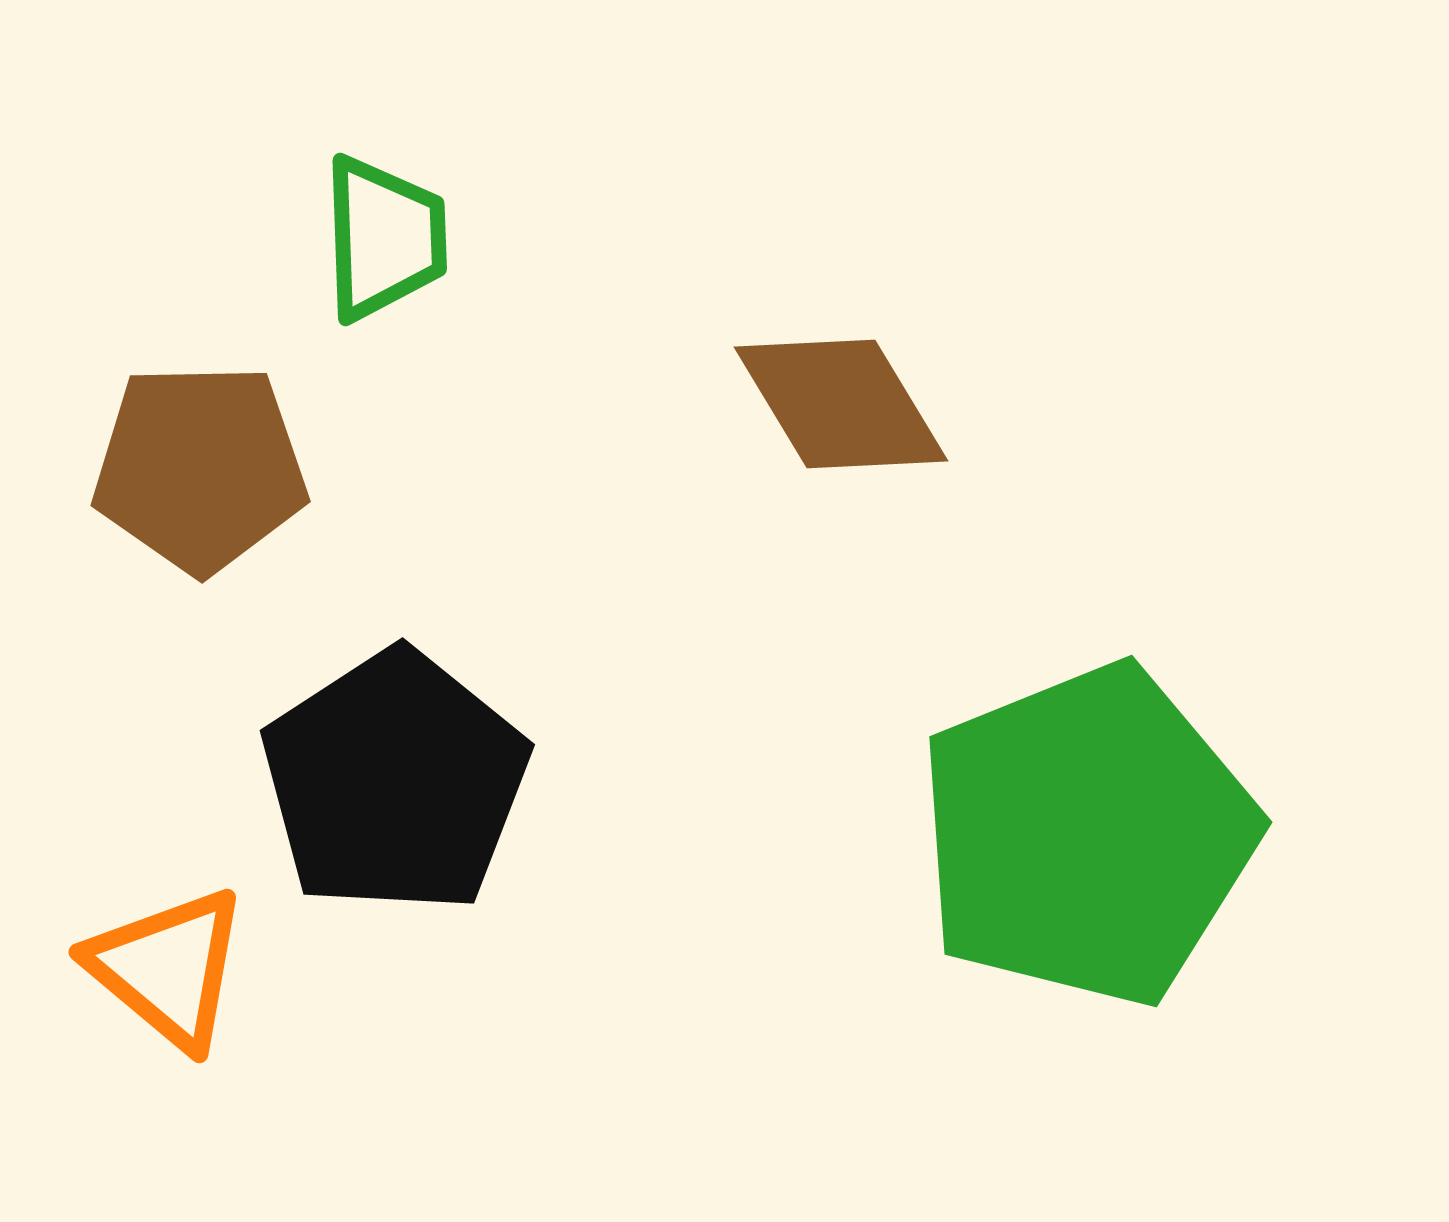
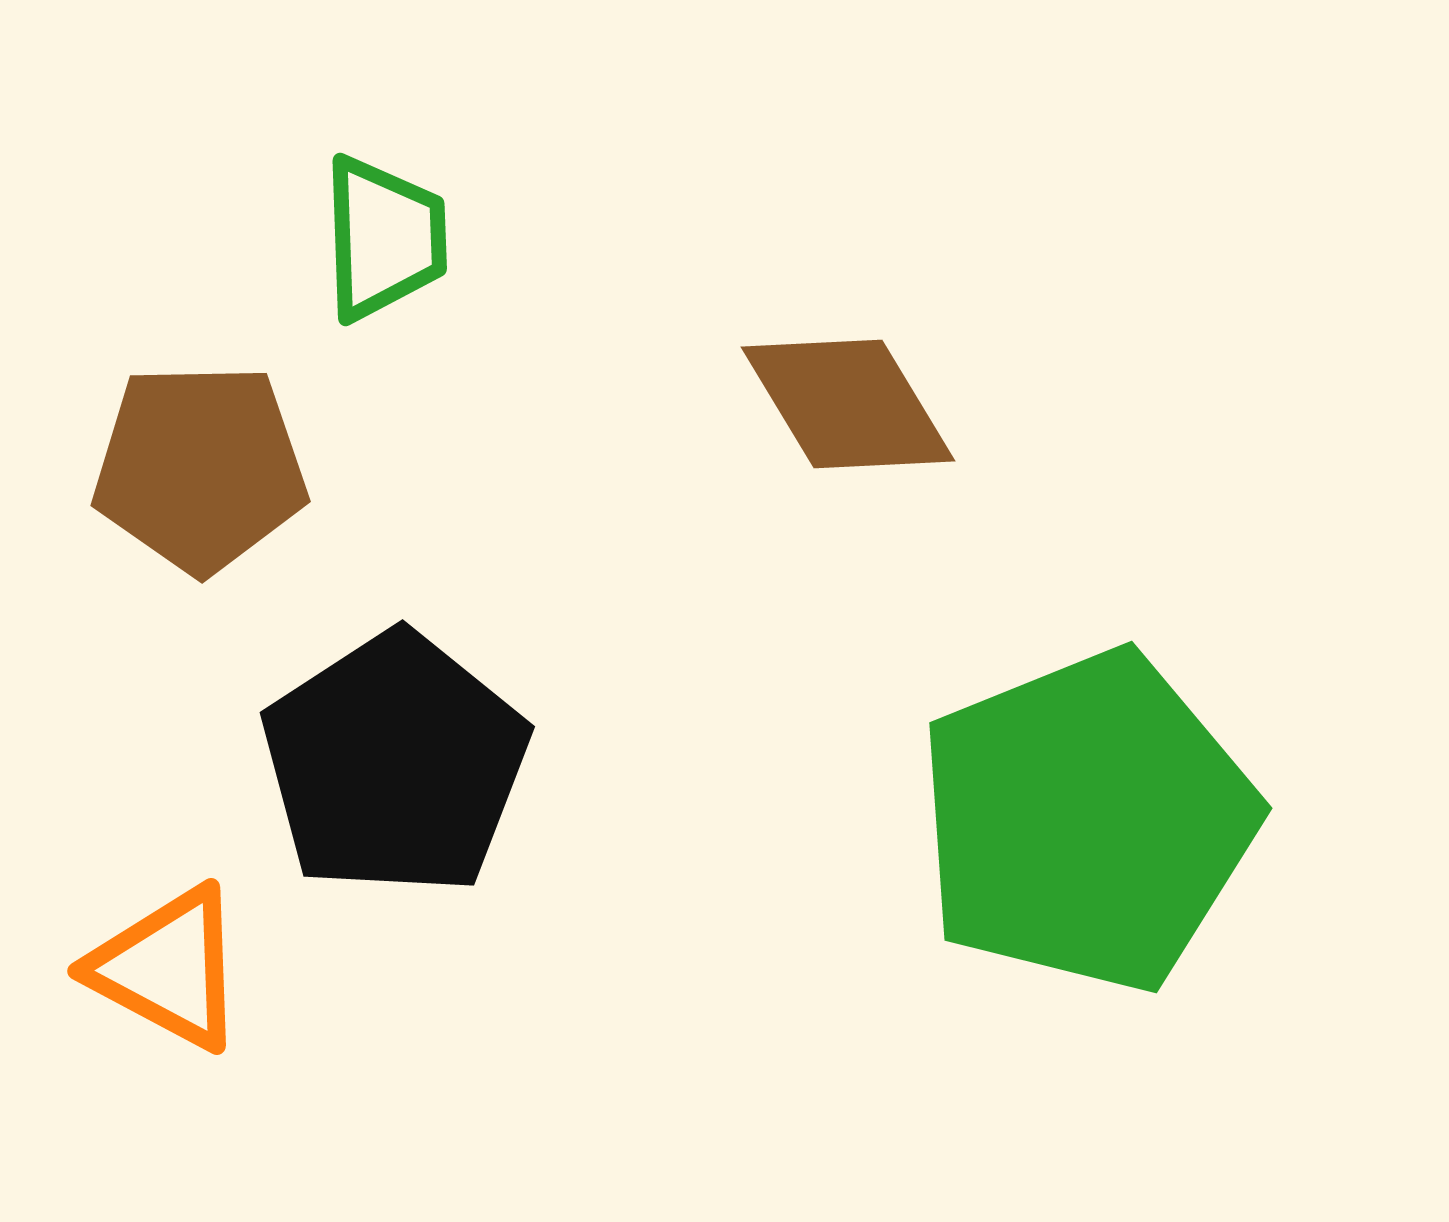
brown diamond: moved 7 px right
black pentagon: moved 18 px up
green pentagon: moved 14 px up
orange triangle: rotated 12 degrees counterclockwise
